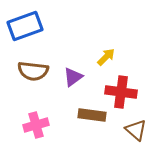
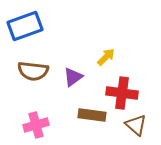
red cross: moved 1 px right, 1 px down
brown triangle: moved 5 px up
